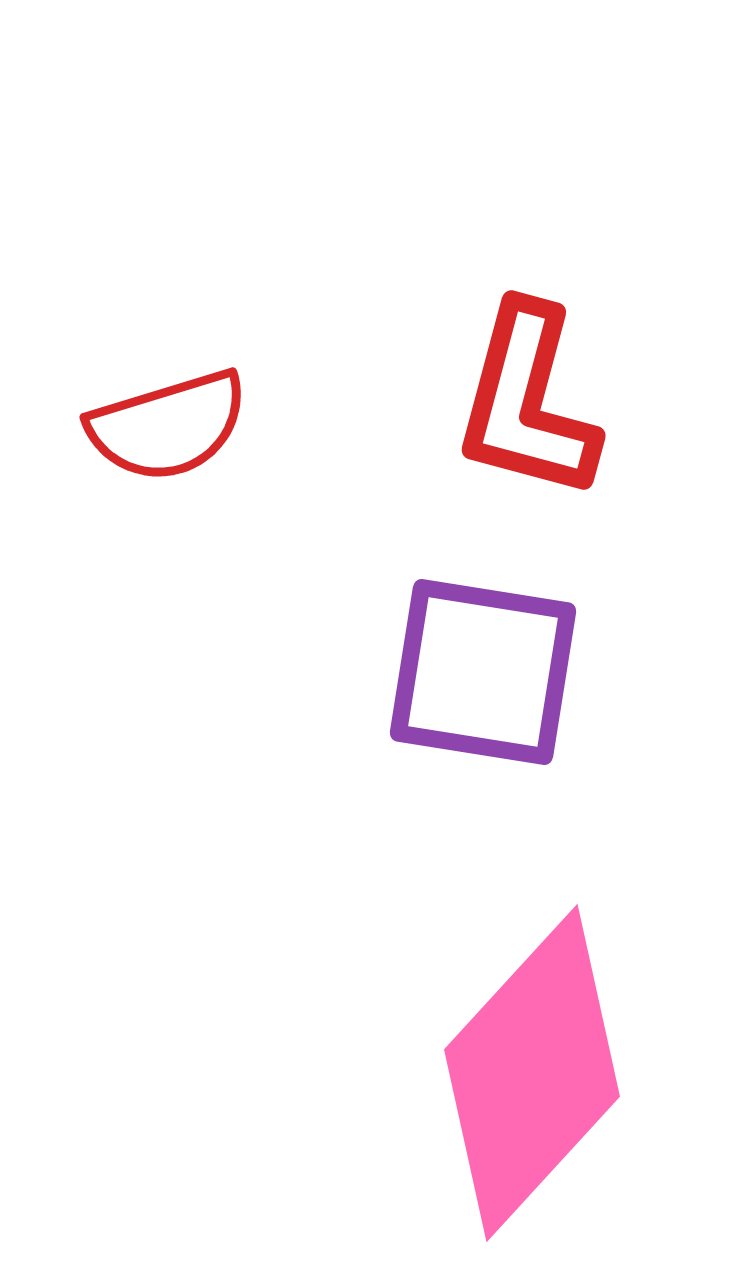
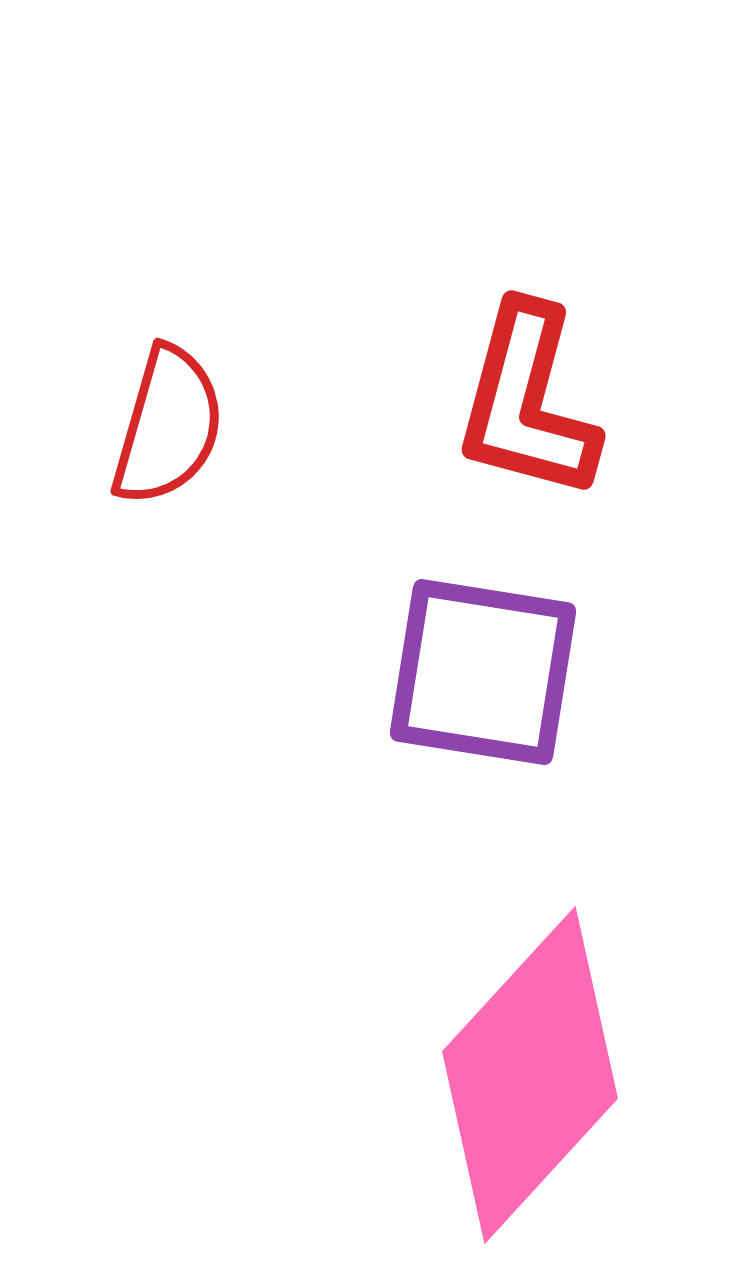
red semicircle: rotated 57 degrees counterclockwise
pink diamond: moved 2 px left, 2 px down
